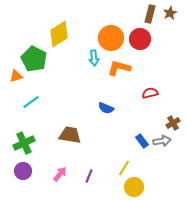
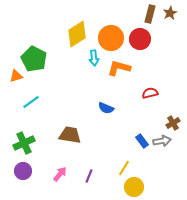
yellow diamond: moved 18 px right
